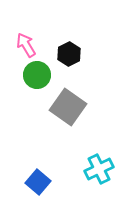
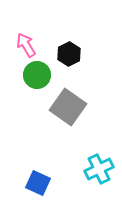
blue square: moved 1 px down; rotated 15 degrees counterclockwise
